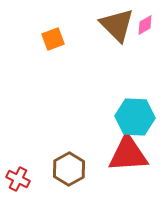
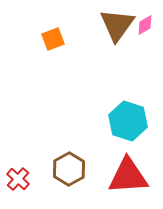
brown triangle: rotated 21 degrees clockwise
cyan hexagon: moved 7 px left, 4 px down; rotated 15 degrees clockwise
red triangle: moved 22 px down
red cross: rotated 15 degrees clockwise
